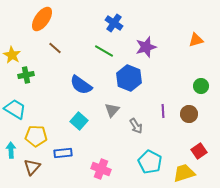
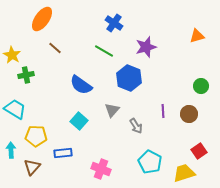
orange triangle: moved 1 px right, 4 px up
